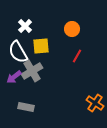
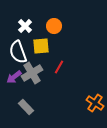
orange circle: moved 18 px left, 3 px up
white semicircle: rotated 10 degrees clockwise
red line: moved 18 px left, 11 px down
gray cross: moved 2 px down
gray rectangle: rotated 35 degrees clockwise
